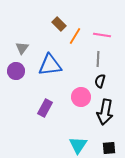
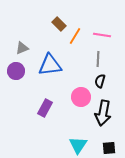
gray triangle: rotated 32 degrees clockwise
black arrow: moved 2 px left, 1 px down
